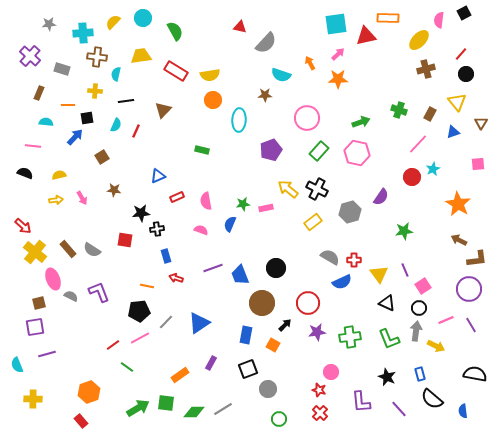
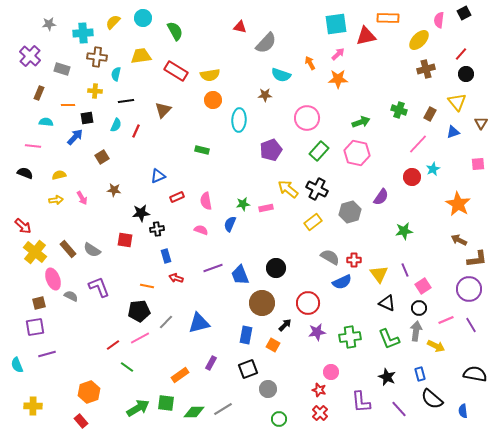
purple L-shape at (99, 292): moved 5 px up
blue triangle at (199, 323): rotated 20 degrees clockwise
yellow cross at (33, 399): moved 7 px down
